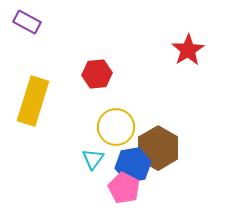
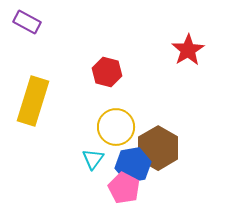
red hexagon: moved 10 px right, 2 px up; rotated 20 degrees clockwise
